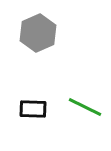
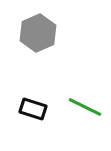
black rectangle: rotated 16 degrees clockwise
